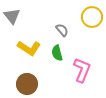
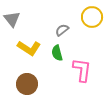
gray triangle: moved 3 px down
gray semicircle: rotated 88 degrees counterclockwise
pink L-shape: rotated 15 degrees counterclockwise
